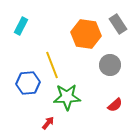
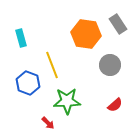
cyan rectangle: moved 12 px down; rotated 42 degrees counterclockwise
blue hexagon: rotated 25 degrees clockwise
green star: moved 4 px down
red arrow: rotated 96 degrees clockwise
